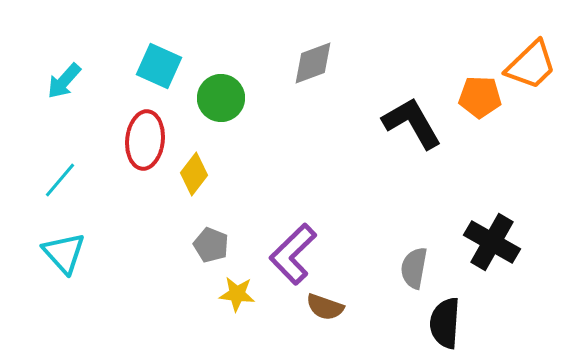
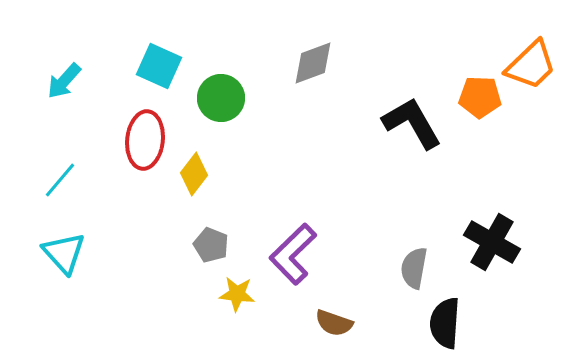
brown semicircle: moved 9 px right, 16 px down
